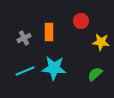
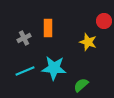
red circle: moved 23 px right
orange rectangle: moved 1 px left, 4 px up
yellow star: moved 13 px left; rotated 12 degrees clockwise
green semicircle: moved 14 px left, 11 px down
